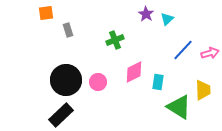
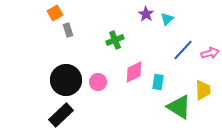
orange square: moved 9 px right; rotated 21 degrees counterclockwise
